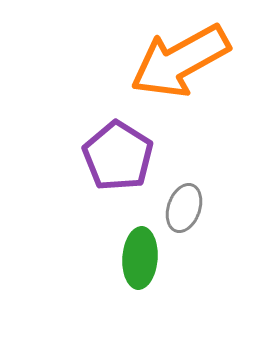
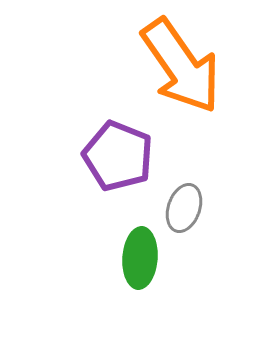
orange arrow: moved 1 px right, 5 px down; rotated 96 degrees counterclockwise
purple pentagon: rotated 10 degrees counterclockwise
